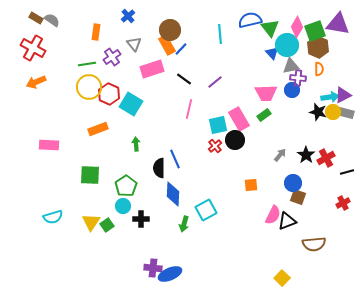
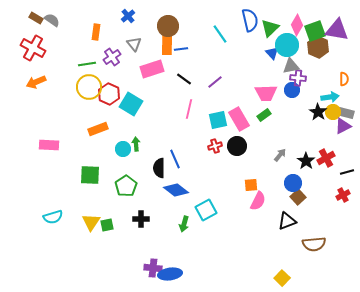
blue semicircle at (250, 20): rotated 90 degrees clockwise
purple triangle at (338, 24): moved 1 px left, 6 px down
pink diamond at (297, 27): moved 2 px up
green triangle at (270, 28): rotated 24 degrees clockwise
brown circle at (170, 30): moved 2 px left, 4 px up
cyan line at (220, 34): rotated 30 degrees counterclockwise
orange rectangle at (167, 45): rotated 30 degrees clockwise
blue line at (181, 49): rotated 40 degrees clockwise
orange semicircle at (319, 69): moved 25 px right, 10 px down
purple triangle at (343, 95): moved 31 px down
black star at (318, 112): rotated 18 degrees clockwise
cyan square at (218, 125): moved 5 px up
black circle at (235, 140): moved 2 px right, 6 px down
red cross at (215, 146): rotated 24 degrees clockwise
black star at (306, 155): moved 6 px down
blue diamond at (173, 194): moved 3 px right, 4 px up; rotated 55 degrees counterclockwise
brown square at (298, 197): rotated 28 degrees clockwise
red cross at (343, 203): moved 8 px up
cyan circle at (123, 206): moved 57 px up
pink semicircle at (273, 215): moved 15 px left, 14 px up
green square at (107, 225): rotated 24 degrees clockwise
blue ellipse at (170, 274): rotated 15 degrees clockwise
